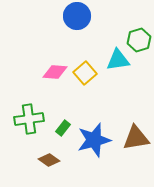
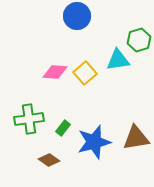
blue star: moved 2 px down
